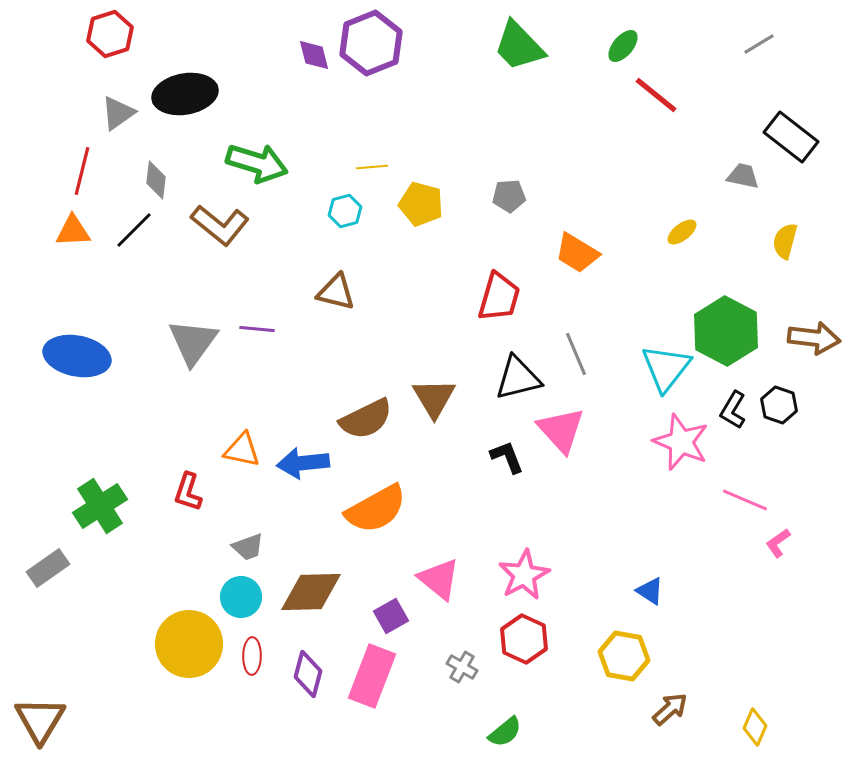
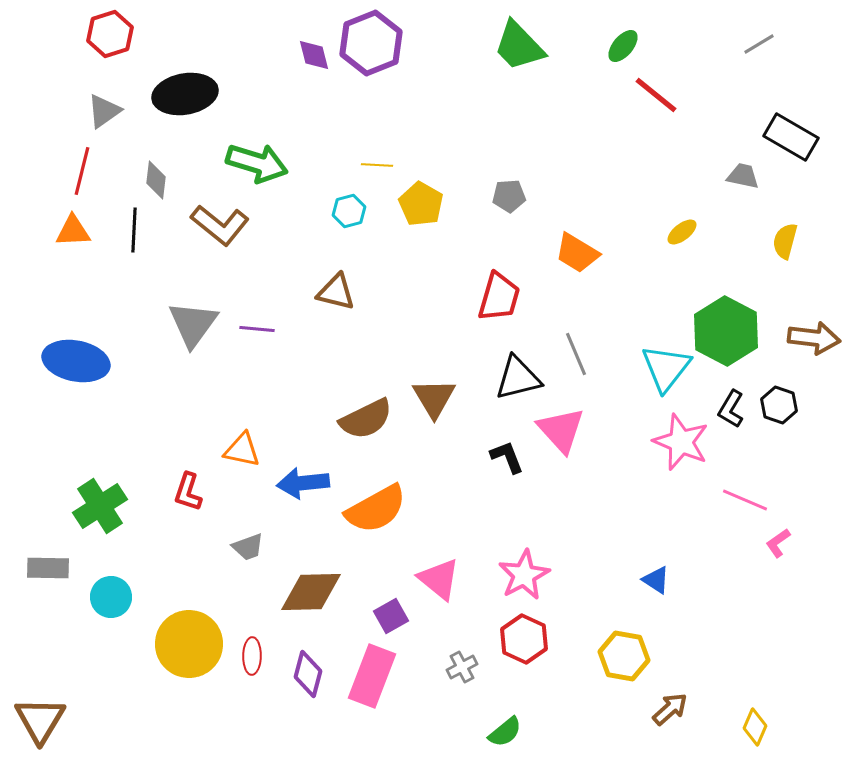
gray triangle at (118, 113): moved 14 px left, 2 px up
black rectangle at (791, 137): rotated 8 degrees counterclockwise
yellow line at (372, 167): moved 5 px right, 2 px up; rotated 8 degrees clockwise
yellow pentagon at (421, 204): rotated 15 degrees clockwise
cyan hexagon at (345, 211): moved 4 px right
black line at (134, 230): rotated 42 degrees counterclockwise
gray triangle at (193, 342): moved 18 px up
blue ellipse at (77, 356): moved 1 px left, 5 px down
black L-shape at (733, 410): moved 2 px left, 1 px up
blue arrow at (303, 463): moved 20 px down
gray rectangle at (48, 568): rotated 36 degrees clockwise
blue triangle at (650, 591): moved 6 px right, 11 px up
cyan circle at (241, 597): moved 130 px left
gray cross at (462, 667): rotated 32 degrees clockwise
